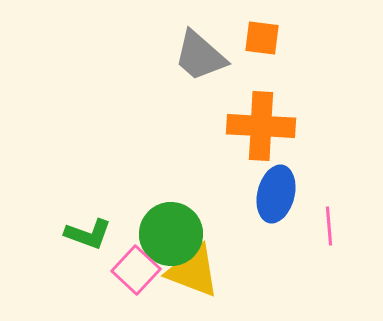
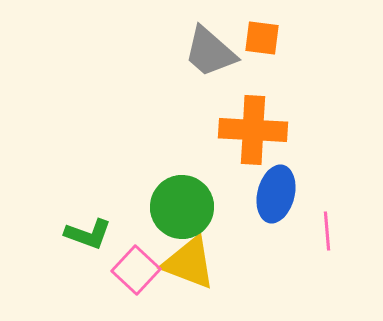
gray trapezoid: moved 10 px right, 4 px up
orange cross: moved 8 px left, 4 px down
pink line: moved 2 px left, 5 px down
green circle: moved 11 px right, 27 px up
yellow triangle: moved 4 px left, 8 px up
